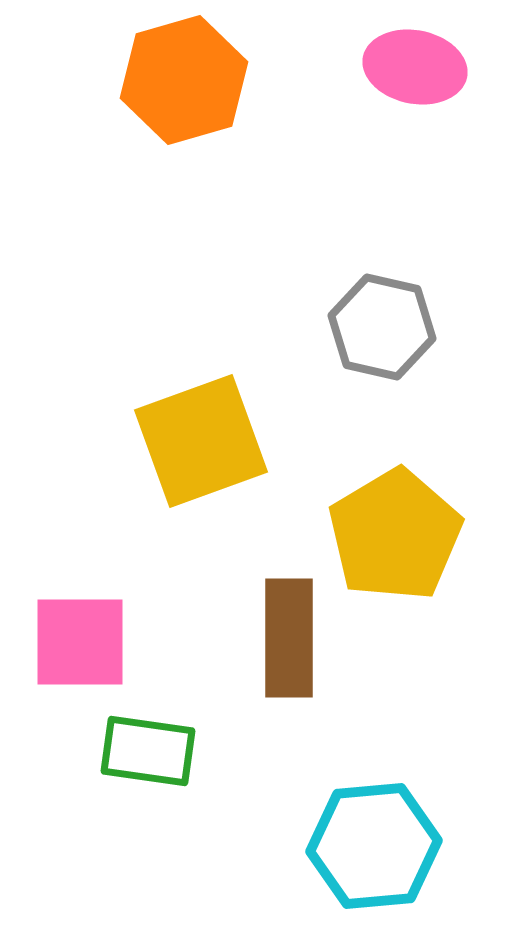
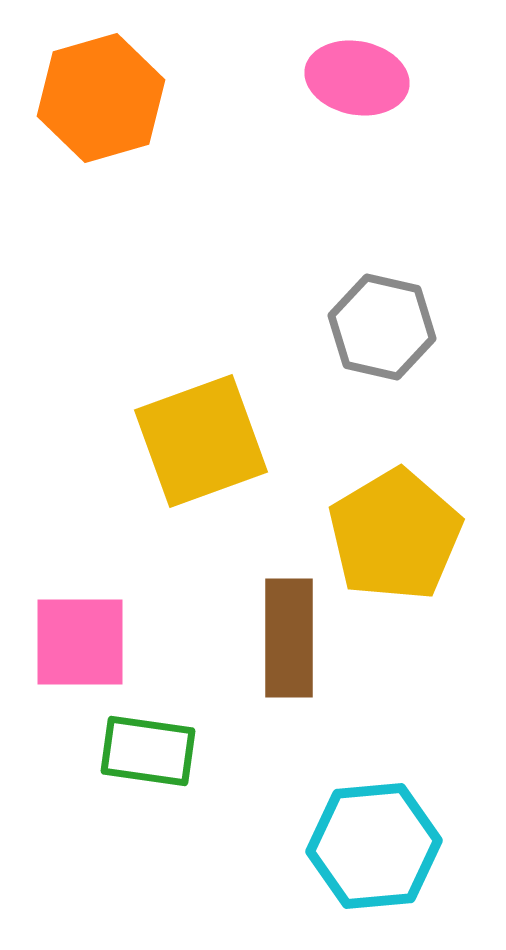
pink ellipse: moved 58 px left, 11 px down
orange hexagon: moved 83 px left, 18 px down
